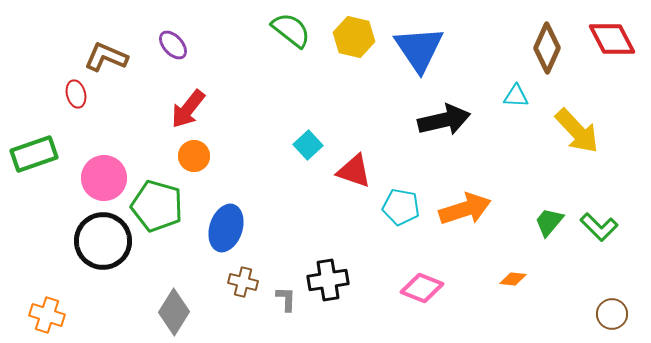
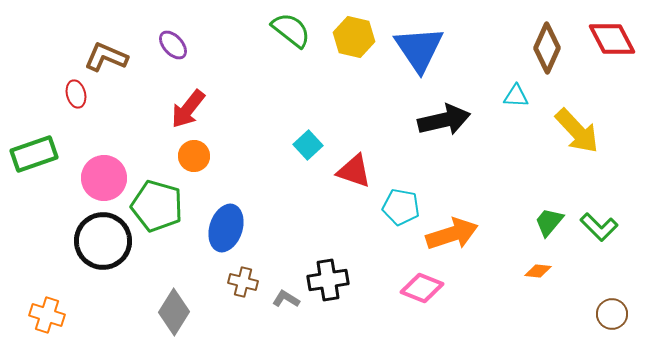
orange arrow: moved 13 px left, 25 px down
orange diamond: moved 25 px right, 8 px up
gray L-shape: rotated 60 degrees counterclockwise
